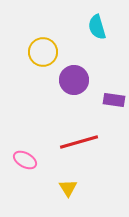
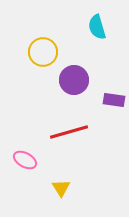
red line: moved 10 px left, 10 px up
yellow triangle: moved 7 px left
